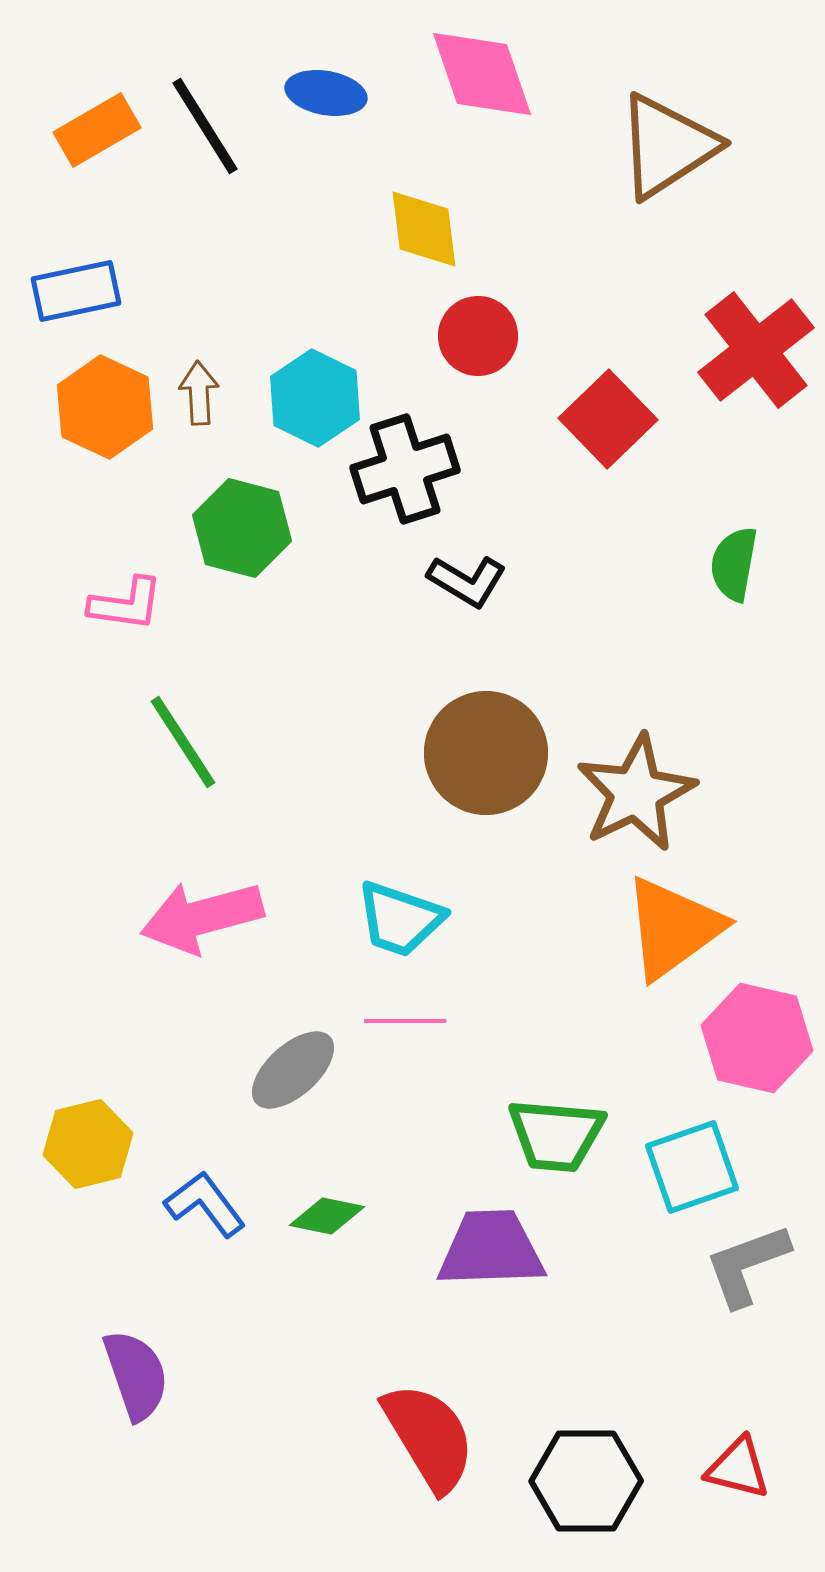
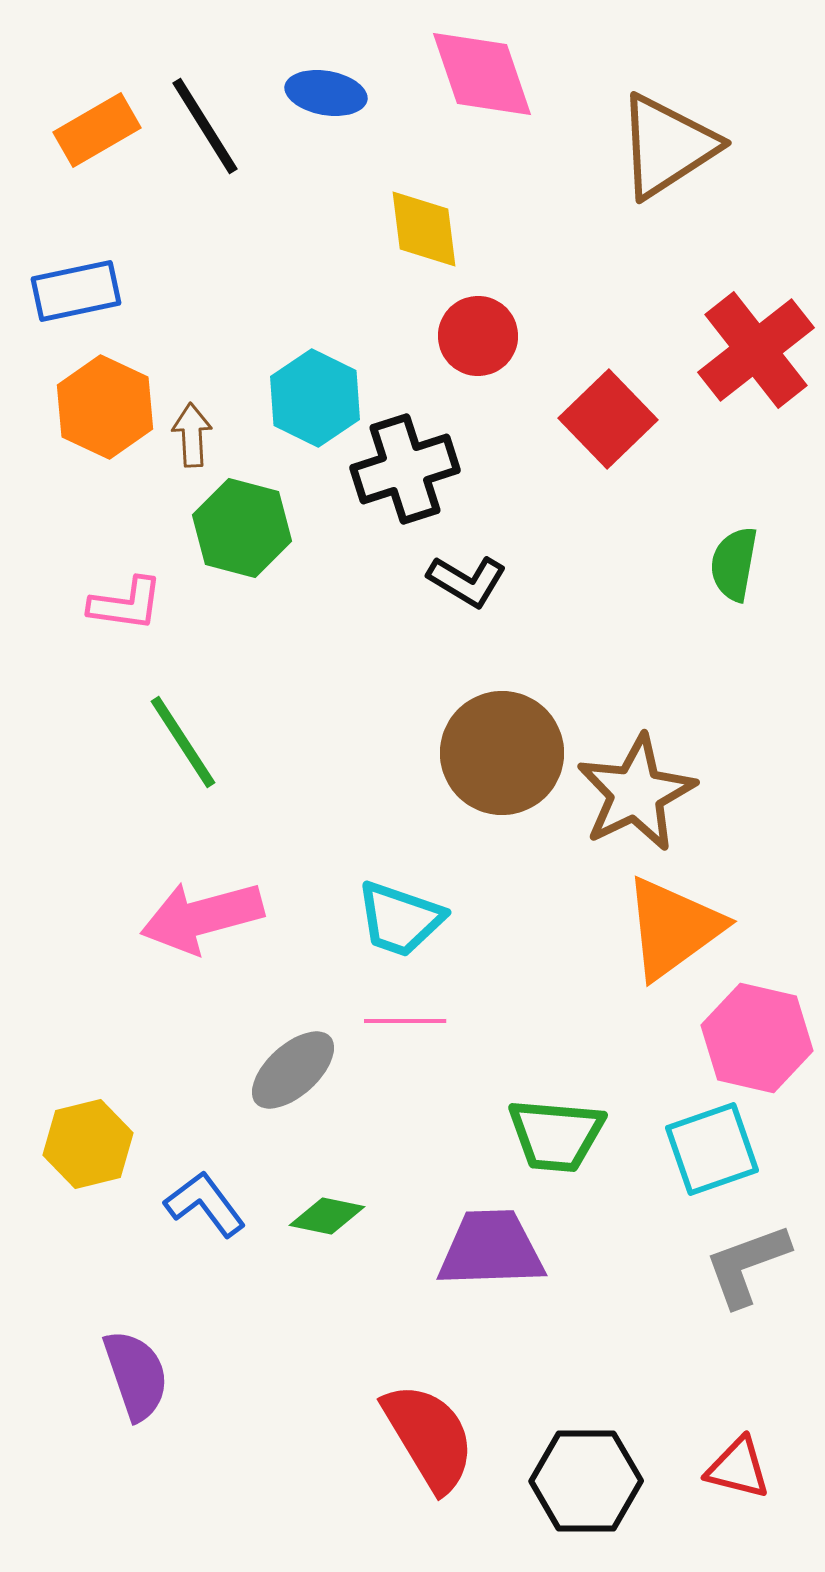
brown arrow: moved 7 px left, 42 px down
brown circle: moved 16 px right
cyan square: moved 20 px right, 18 px up
